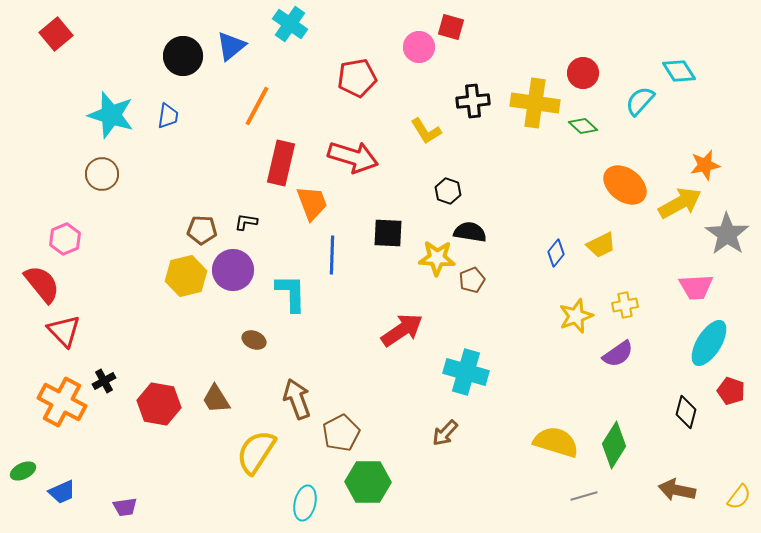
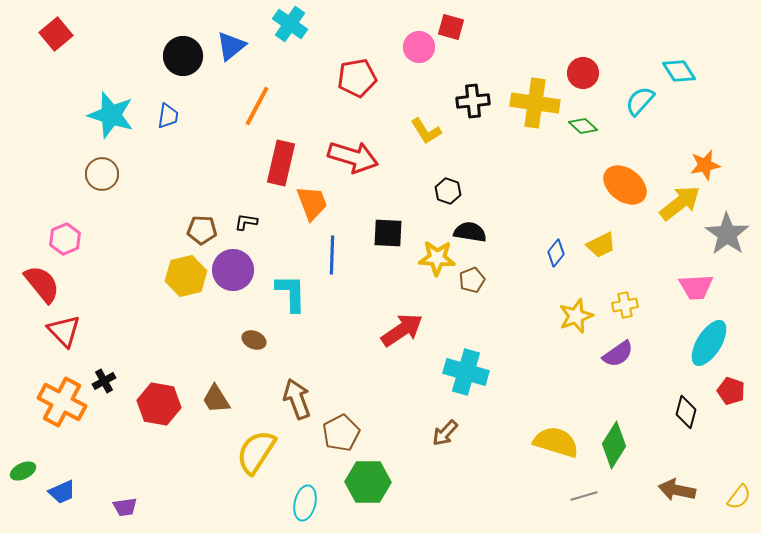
yellow arrow at (680, 203): rotated 9 degrees counterclockwise
